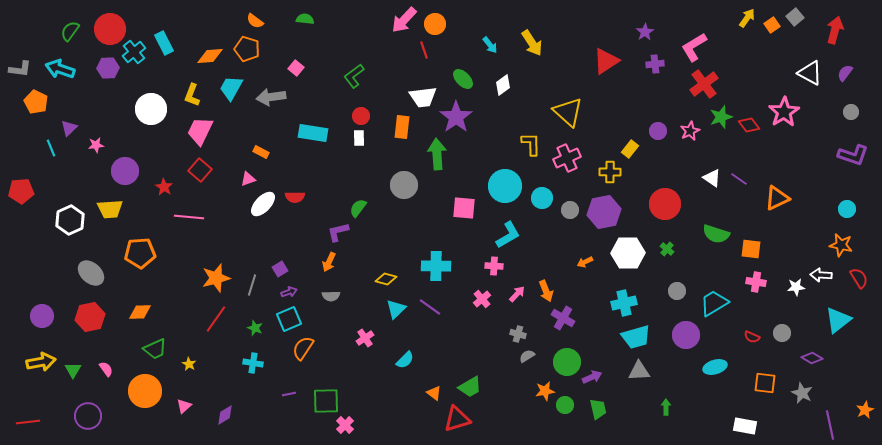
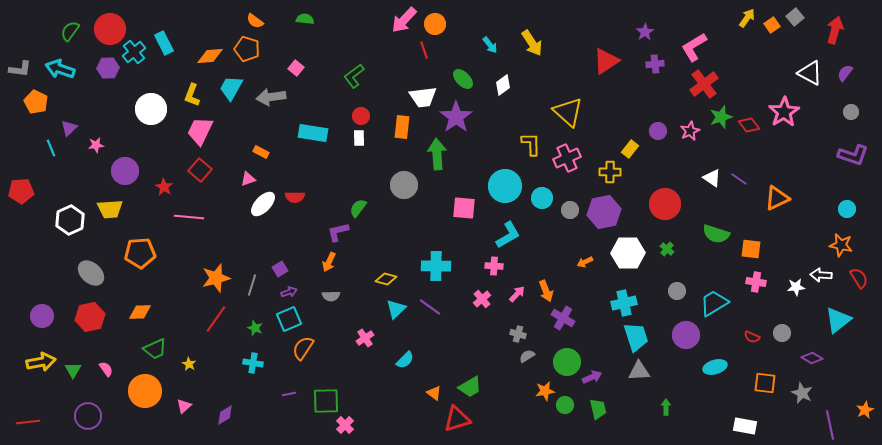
cyan trapezoid at (636, 337): rotated 92 degrees counterclockwise
